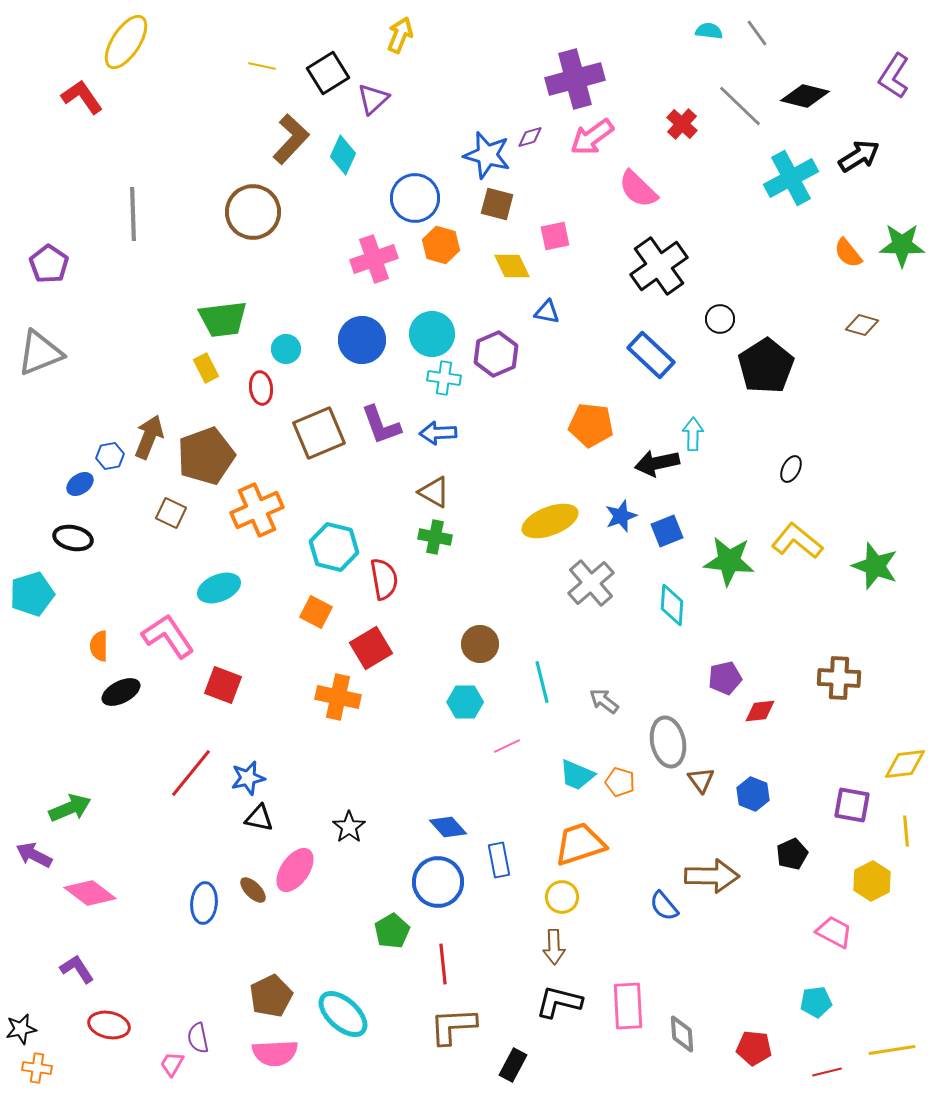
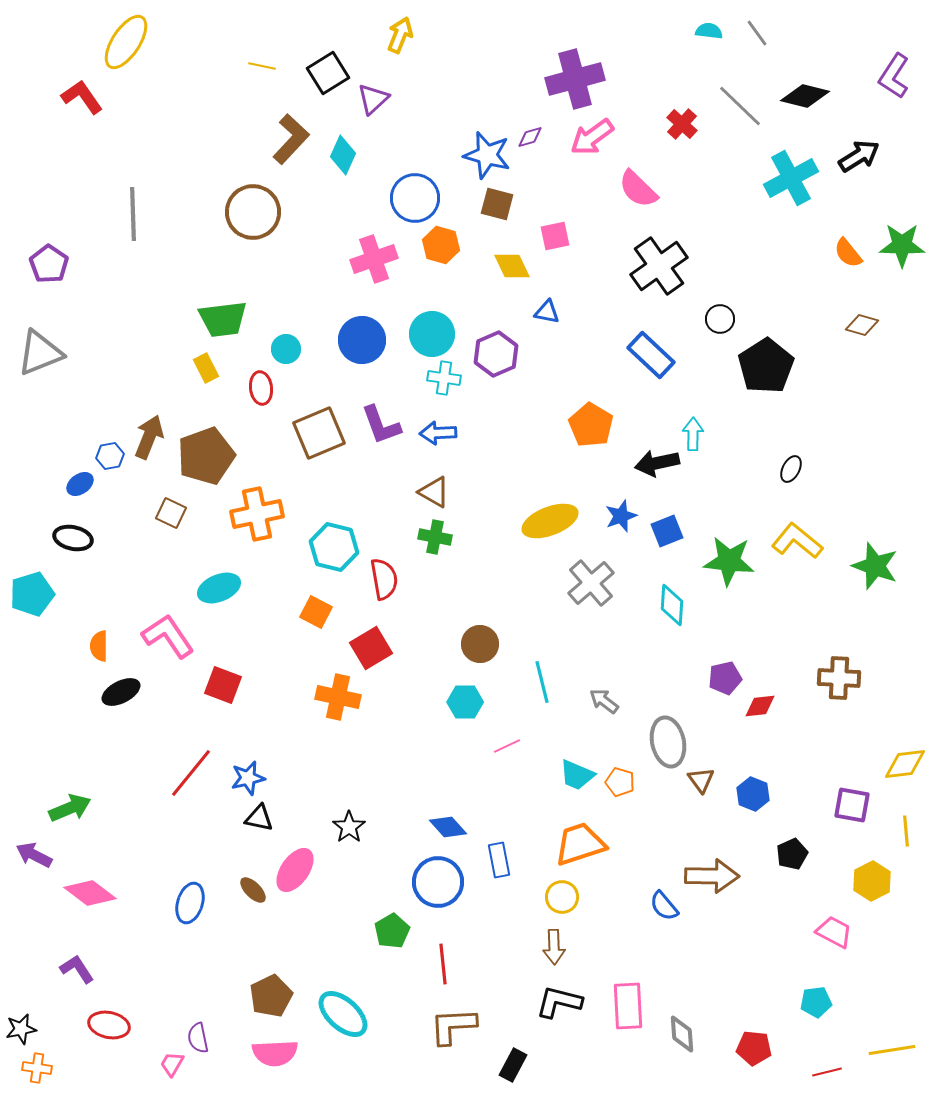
orange pentagon at (591, 425): rotated 24 degrees clockwise
orange cross at (257, 510): moved 4 px down; rotated 12 degrees clockwise
red diamond at (760, 711): moved 5 px up
blue ellipse at (204, 903): moved 14 px left; rotated 12 degrees clockwise
